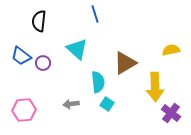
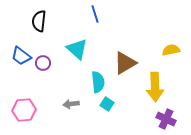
purple cross: moved 5 px left, 6 px down; rotated 12 degrees counterclockwise
